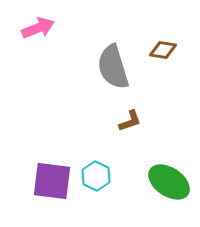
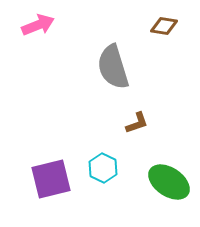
pink arrow: moved 3 px up
brown diamond: moved 1 px right, 24 px up
brown L-shape: moved 7 px right, 2 px down
cyan hexagon: moved 7 px right, 8 px up
purple square: moved 1 px left, 2 px up; rotated 21 degrees counterclockwise
